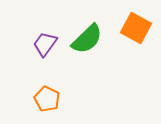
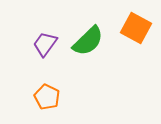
green semicircle: moved 1 px right, 2 px down
orange pentagon: moved 2 px up
